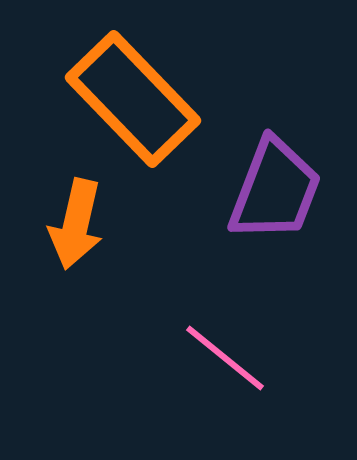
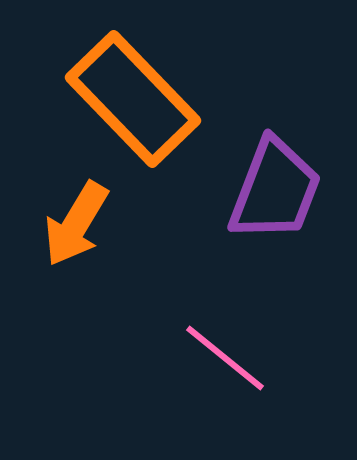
orange arrow: rotated 18 degrees clockwise
